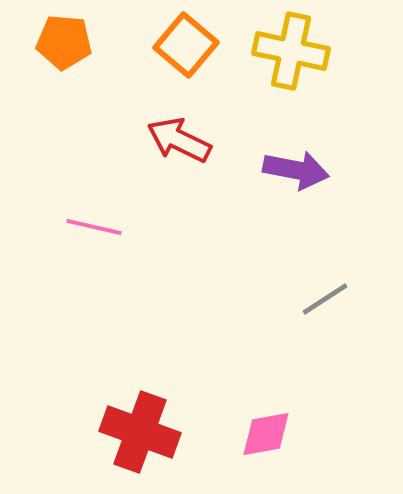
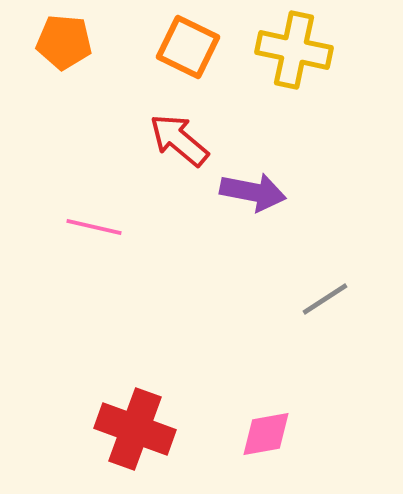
orange square: moved 2 px right, 2 px down; rotated 14 degrees counterclockwise
yellow cross: moved 3 px right, 1 px up
red arrow: rotated 14 degrees clockwise
purple arrow: moved 43 px left, 22 px down
red cross: moved 5 px left, 3 px up
